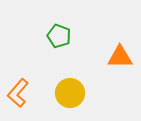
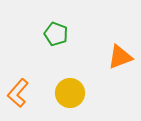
green pentagon: moved 3 px left, 2 px up
orange triangle: rotated 20 degrees counterclockwise
